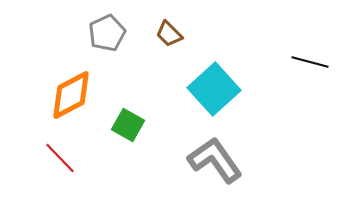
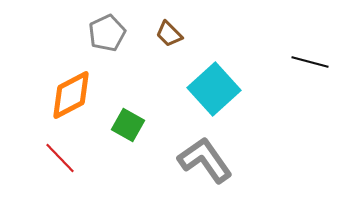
gray L-shape: moved 10 px left
